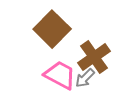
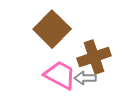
brown cross: rotated 16 degrees clockwise
gray arrow: rotated 45 degrees clockwise
